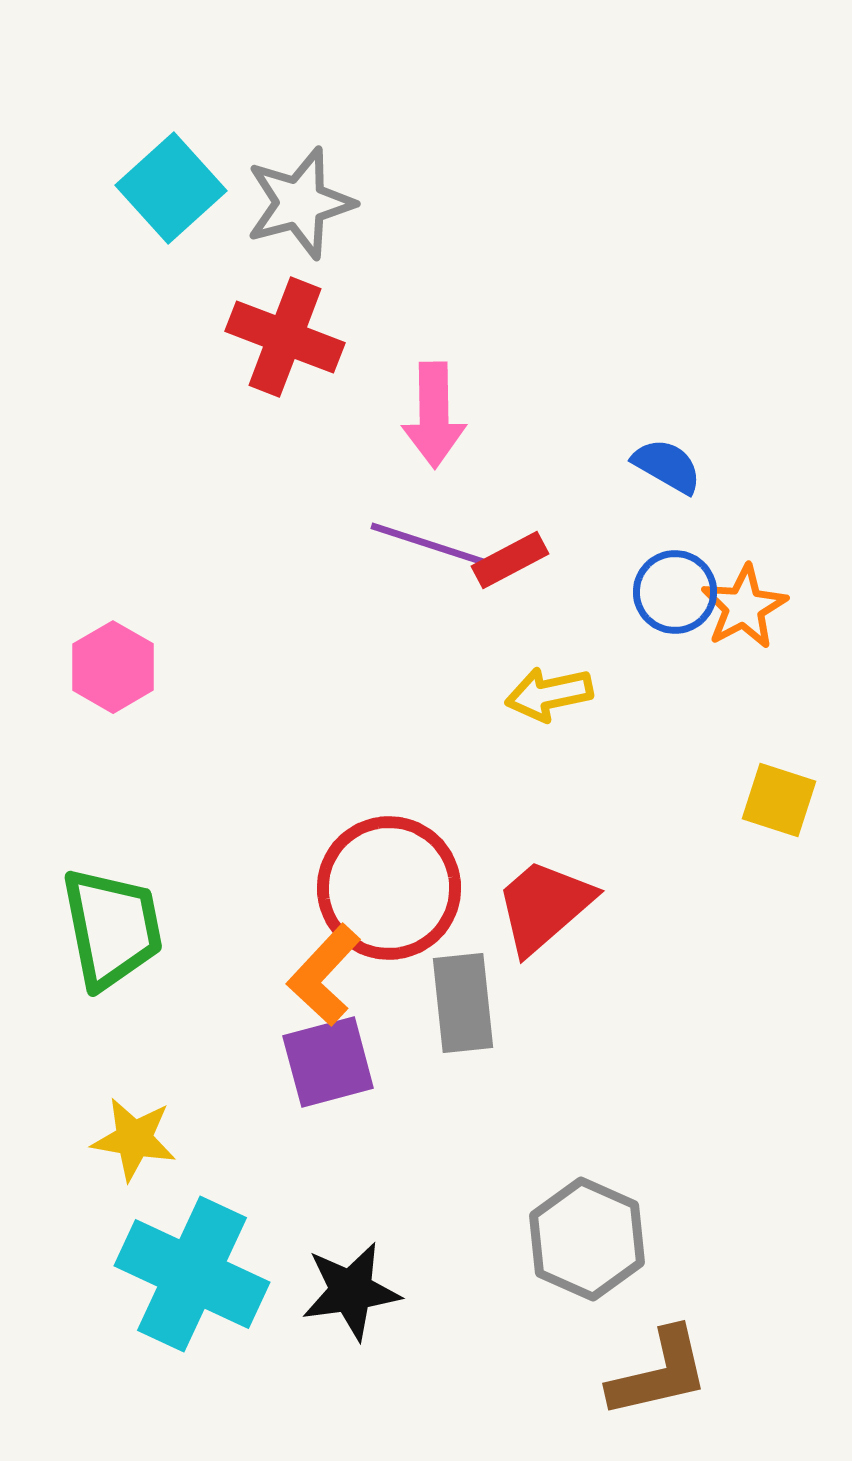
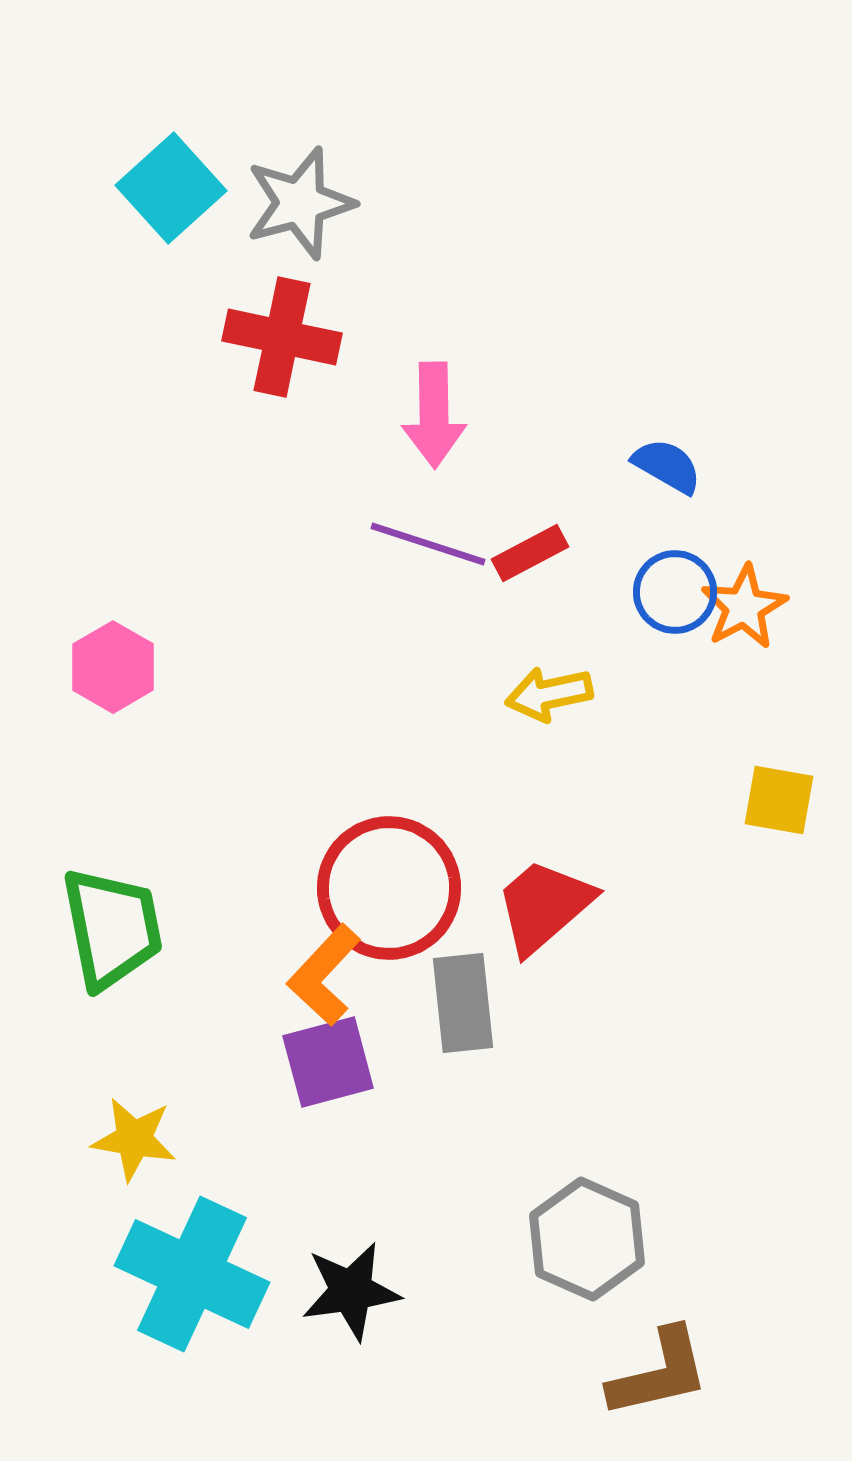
red cross: moved 3 px left; rotated 9 degrees counterclockwise
red rectangle: moved 20 px right, 7 px up
yellow square: rotated 8 degrees counterclockwise
